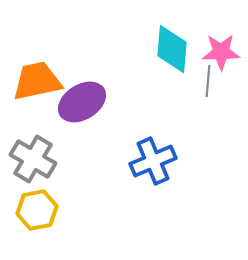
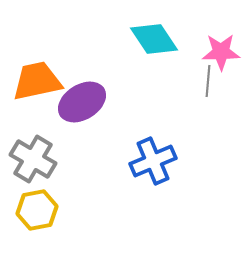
cyan diamond: moved 18 px left, 10 px up; rotated 39 degrees counterclockwise
